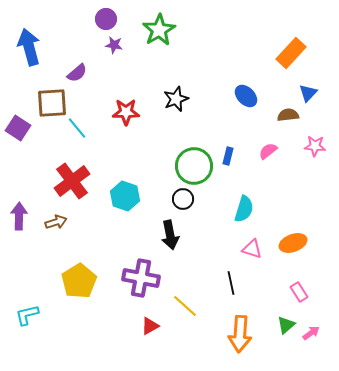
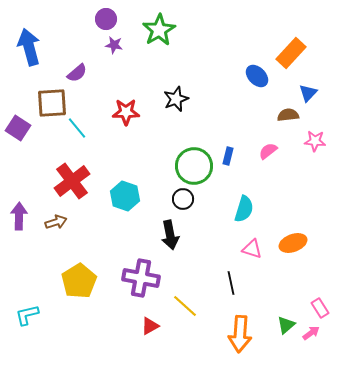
blue ellipse: moved 11 px right, 20 px up
pink star: moved 5 px up
pink rectangle: moved 21 px right, 16 px down
